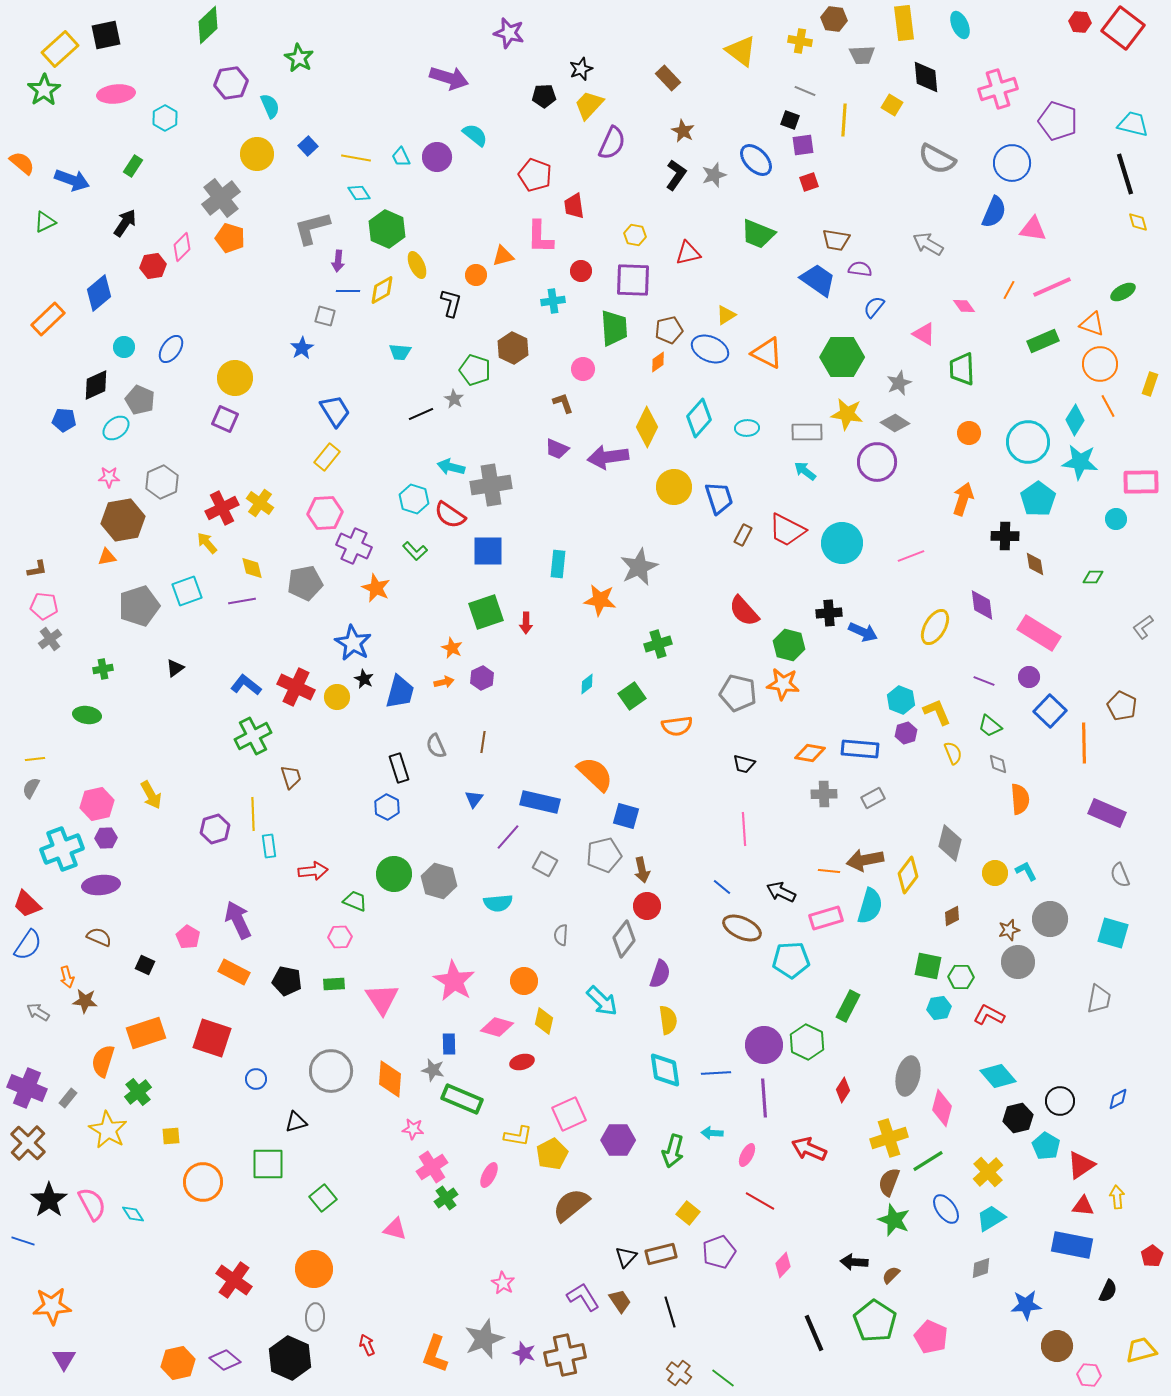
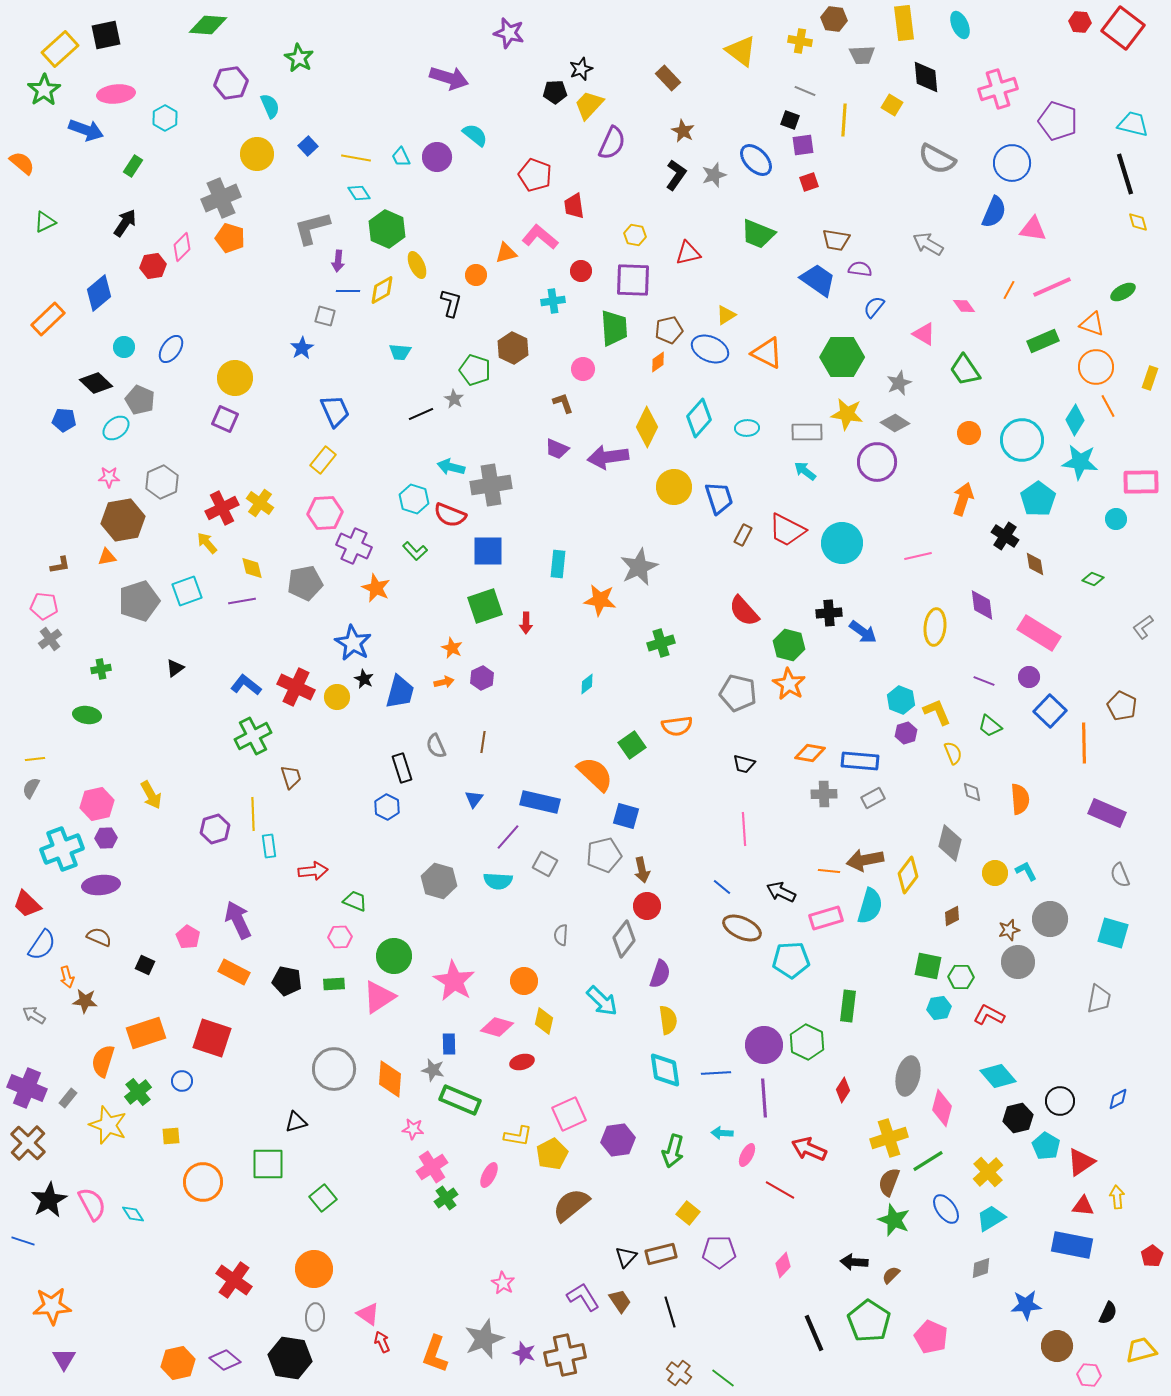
green diamond at (208, 25): rotated 48 degrees clockwise
black pentagon at (544, 96): moved 11 px right, 4 px up
blue arrow at (72, 180): moved 14 px right, 50 px up
gray cross at (221, 198): rotated 15 degrees clockwise
pink L-shape at (540, 237): rotated 129 degrees clockwise
orange triangle at (503, 256): moved 3 px right, 3 px up
orange circle at (1100, 364): moved 4 px left, 3 px down
green trapezoid at (962, 369): moved 3 px right, 1 px down; rotated 32 degrees counterclockwise
yellow rectangle at (1150, 384): moved 6 px up
black diamond at (96, 385): moved 2 px up; rotated 68 degrees clockwise
blue trapezoid at (335, 411): rotated 8 degrees clockwise
cyan circle at (1028, 442): moved 6 px left, 2 px up
yellow rectangle at (327, 457): moved 4 px left, 3 px down
red semicircle at (450, 515): rotated 12 degrees counterclockwise
black cross at (1005, 536): rotated 32 degrees clockwise
pink line at (911, 556): moved 7 px right; rotated 8 degrees clockwise
brown L-shape at (37, 569): moved 23 px right, 4 px up
green diamond at (1093, 577): moved 2 px down; rotated 20 degrees clockwise
gray pentagon at (139, 606): moved 5 px up
green square at (486, 612): moved 1 px left, 6 px up
yellow ellipse at (935, 627): rotated 24 degrees counterclockwise
blue arrow at (863, 632): rotated 12 degrees clockwise
green cross at (658, 644): moved 3 px right, 1 px up
green cross at (103, 669): moved 2 px left
orange star at (783, 684): moved 6 px right; rotated 24 degrees clockwise
green square at (632, 696): moved 49 px down
blue rectangle at (860, 749): moved 12 px down
gray diamond at (998, 764): moved 26 px left, 28 px down
black rectangle at (399, 768): moved 3 px right
green circle at (394, 874): moved 82 px down
cyan semicircle at (498, 903): moved 22 px up; rotated 8 degrees clockwise
blue semicircle at (28, 945): moved 14 px right
pink triangle at (382, 999): moved 3 px left, 2 px up; rotated 30 degrees clockwise
green rectangle at (848, 1006): rotated 20 degrees counterclockwise
gray arrow at (38, 1012): moved 4 px left, 3 px down
gray circle at (331, 1071): moved 3 px right, 2 px up
blue circle at (256, 1079): moved 74 px left, 2 px down
green rectangle at (462, 1099): moved 2 px left, 1 px down
yellow star at (108, 1130): moved 5 px up; rotated 9 degrees counterclockwise
cyan arrow at (712, 1133): moved 10 px right
purple hexagon at (618, 1140): rotated 8 degrees counterclockwise
red triangle at (1081, 1165): moved 3 px up
black star at (49, 1200): rotated 6 degrees clockwise
red line at (760, 1201): moved 20 px right, 11 px up
pink triangle at (395, 1229): moved 27 px left, 85 px down; rotated 20 degrees clockwise
purple pentagon at (719, 1252): rotated 20 degrees clockwise
black semicircle at (1108, 1291): moved 22 px down
green pentagon at (875, 1321): moved 6 px left
red arrow at (367, 1345): moved 15 px right, 3 px up
black hexagon at (290, 1358): rotated 15 degrees counterclockwise
